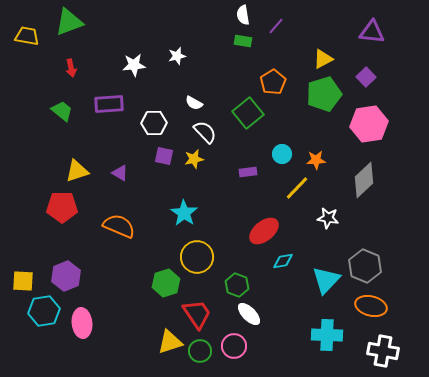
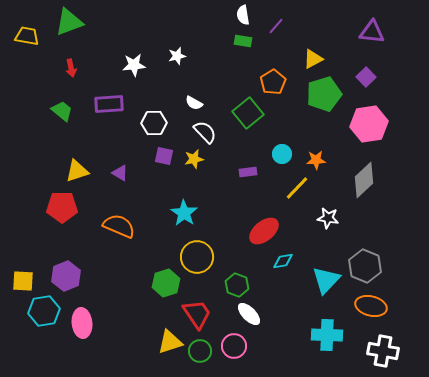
yellow triangle at (323, 59): moved 10 px left
